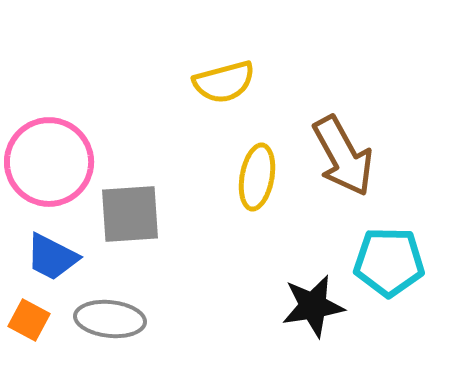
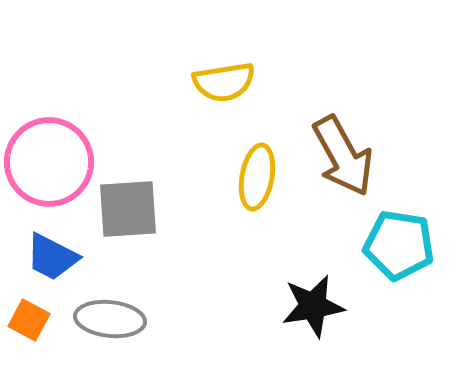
yellow semicircle: rotated 6 degrees clockwise
gray square: moved 2 px left, 5 px up
cyan pentagon: moved 10 px right, 17 px up; rotated 8 degrees clockwise
